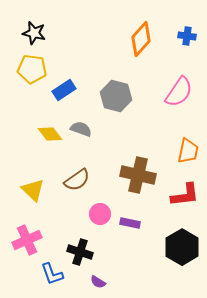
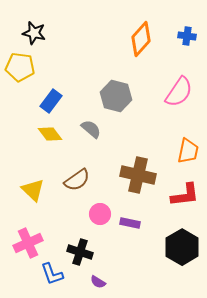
yellow pentagon: moved 12 px left, 2 px up
blue rectangle: moved 13 px left, 11 px down; rotated 20 degrees counterclockwise
gray semicircle: moved 10 px right; rotated 20 degrees clockwise
pink cross: moved 1 px right, 3 px down
